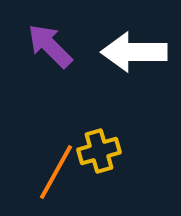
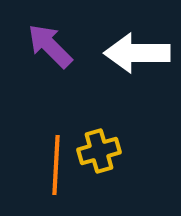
white arrow: moved 3 px right, 1 px down
orange line: moved 7 px up; rotated 26 degrees counterclockwise
